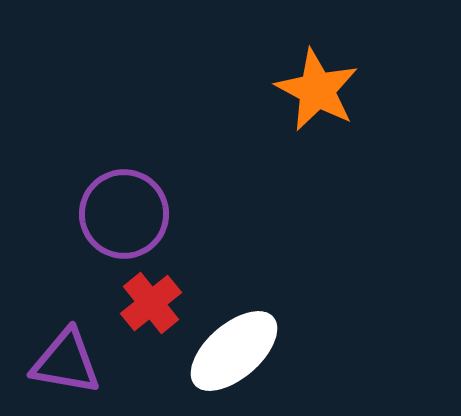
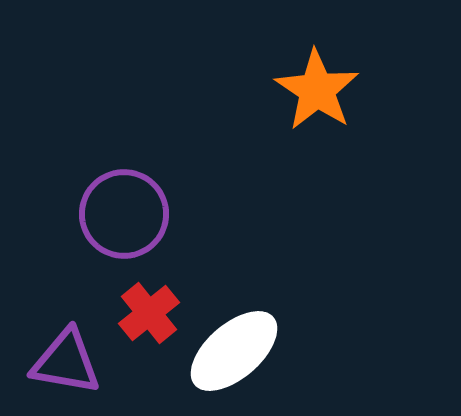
orange star: rotated 6 degrees clockwise
red cross: moved 2 px left, 10 px down
